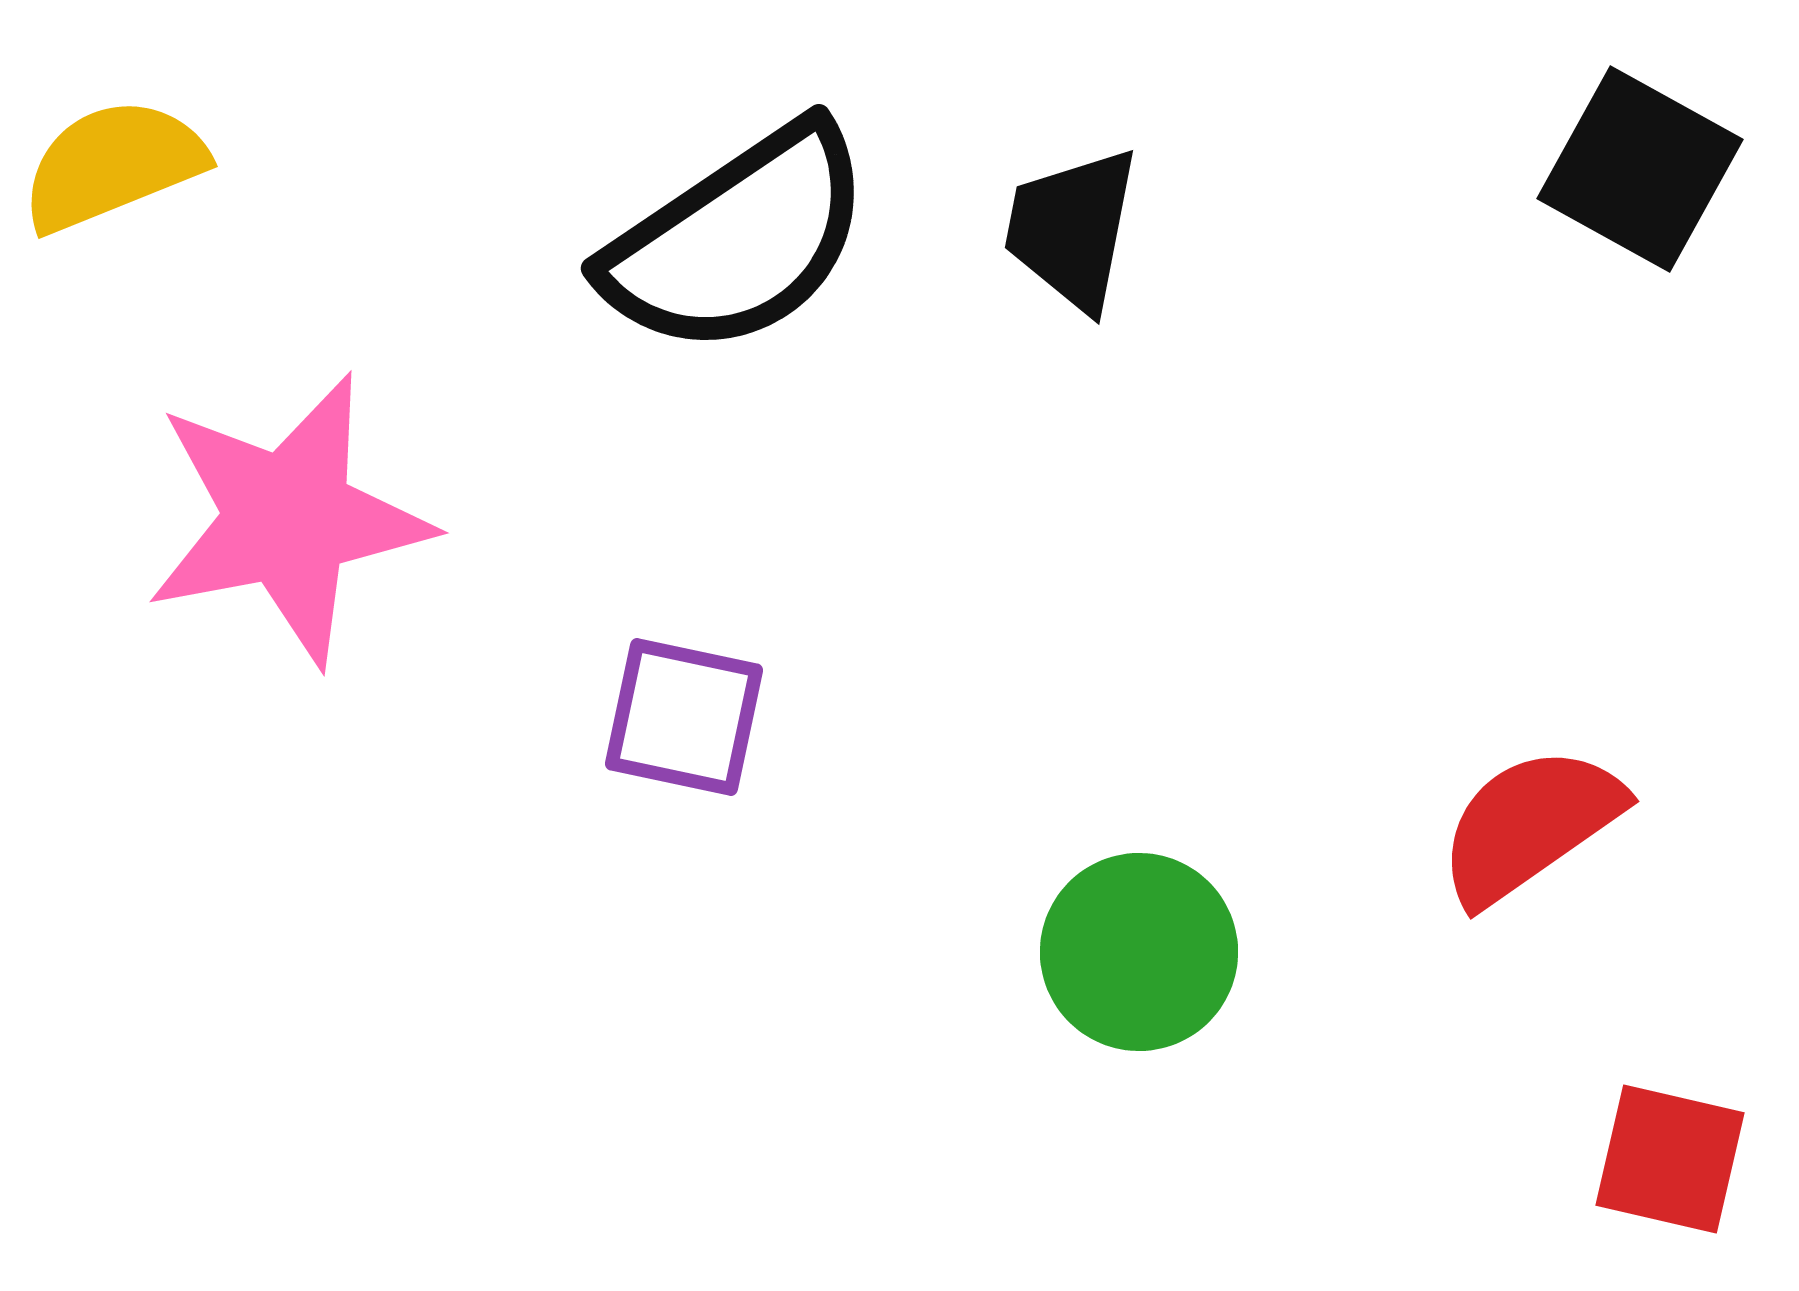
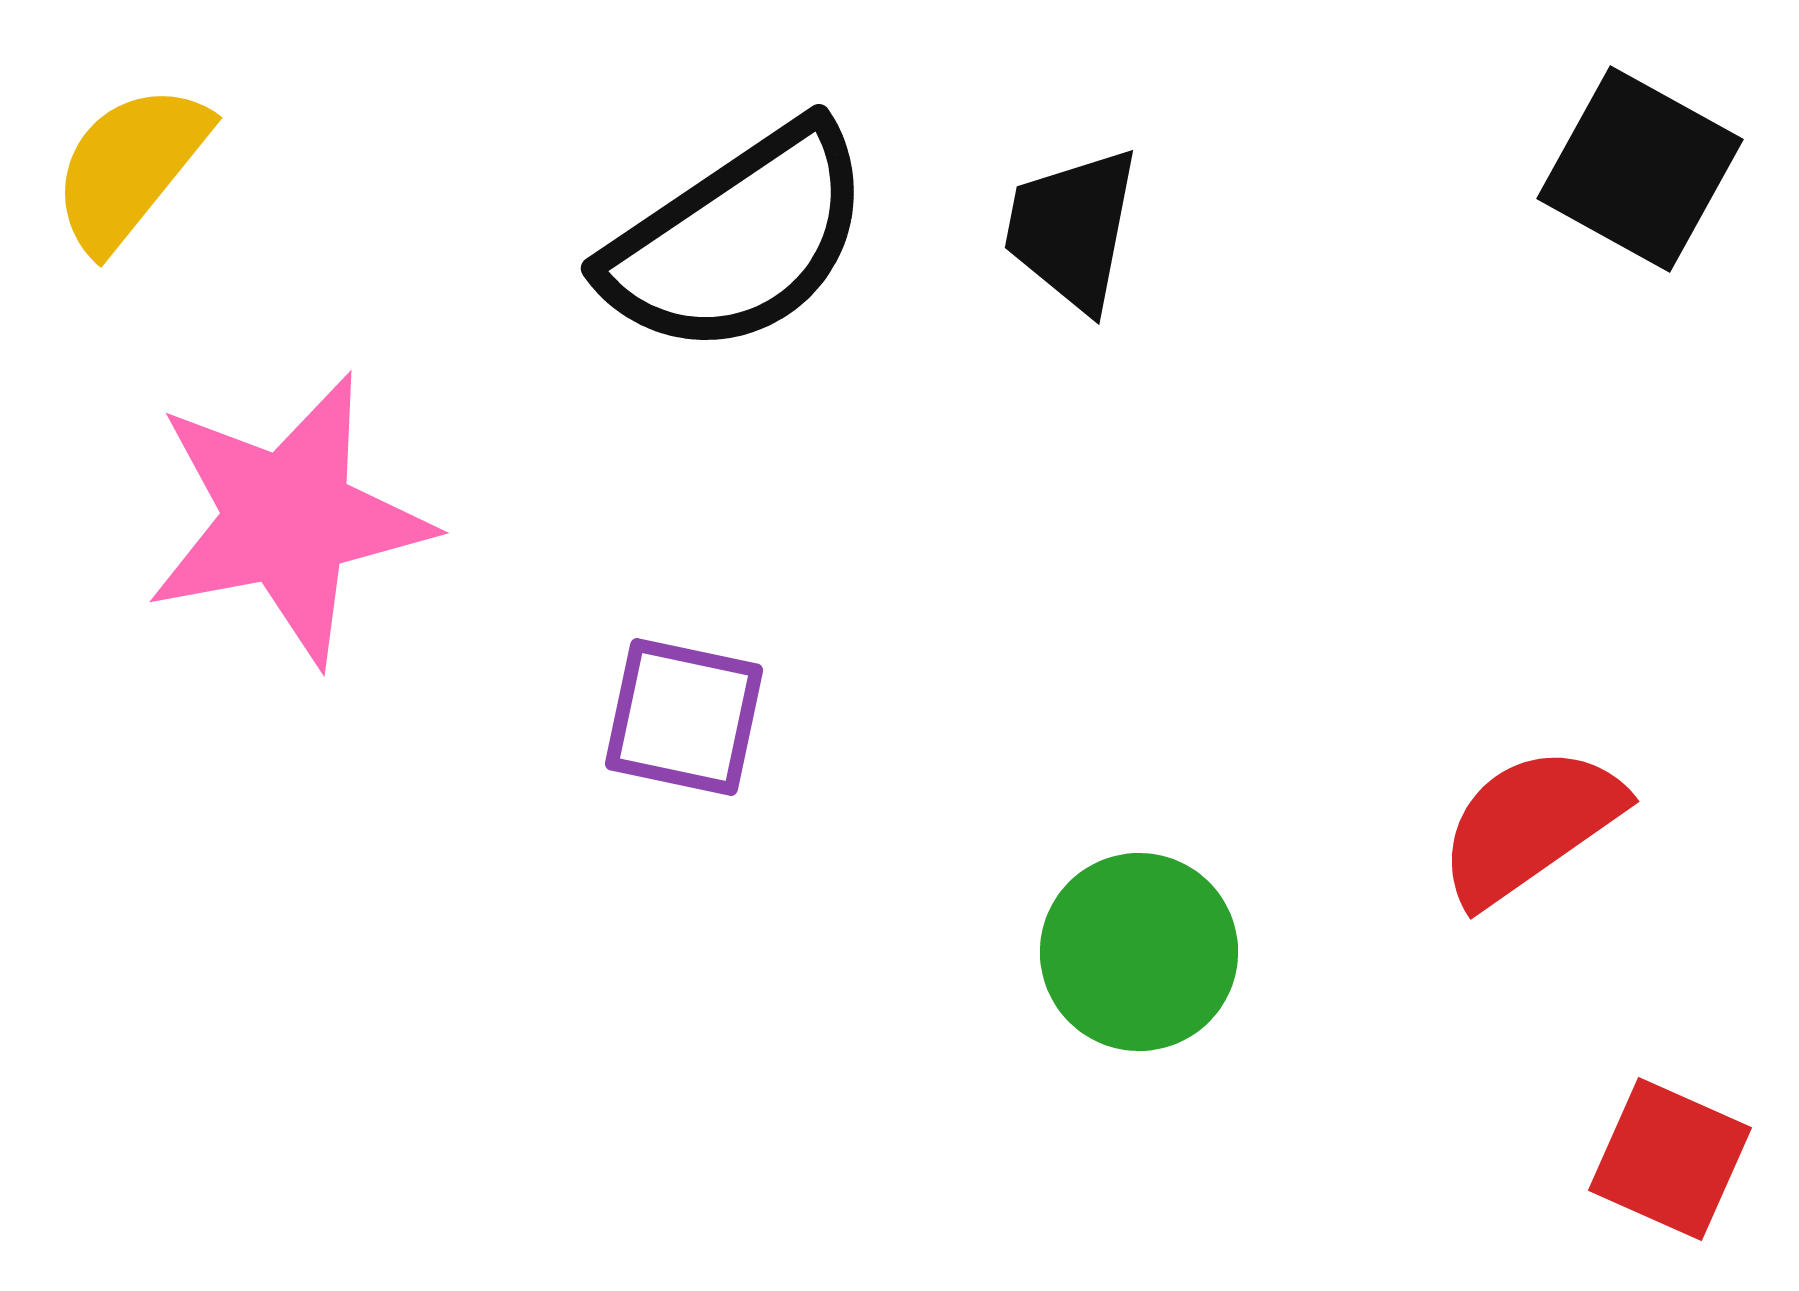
yellow semicircle: moved 17 px right, 2 px down; rotated 29 degrees counterclockwise
red square: rotated 11 degrees clockwise
